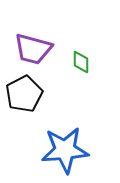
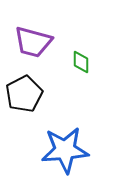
purple trapezoid: moved 7 px up
